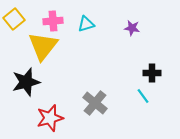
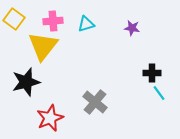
yellow square: rotated 15 degrees counterclockwise
cyan line: moved 16 px right, 3 px up
gray cross: moved 1 px up
red star: rotated 8 degrees counterclockwise
